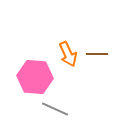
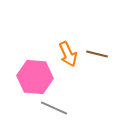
brown line: rotated 15 degrees clockwise
gray line: moved 1 px left, 1 px up
